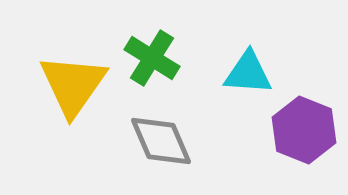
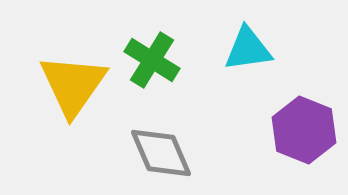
green cross: moved 2 px down
cyan triangle: moved 24 px up; rotated 12 degrees counterclockwise
gray diamond: moved 12 px down
